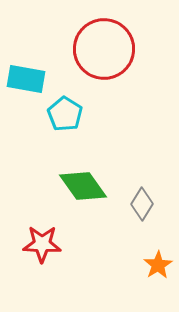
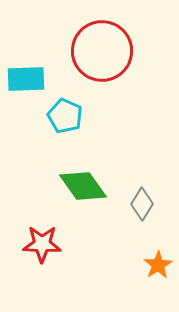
red circle: moved 2 px left, 2 px down
cyan rectangle: rotated 12 degrees counterclockwise
cyan pentagon: moved 2 px down; rotated 8 degrees counterclockwise
